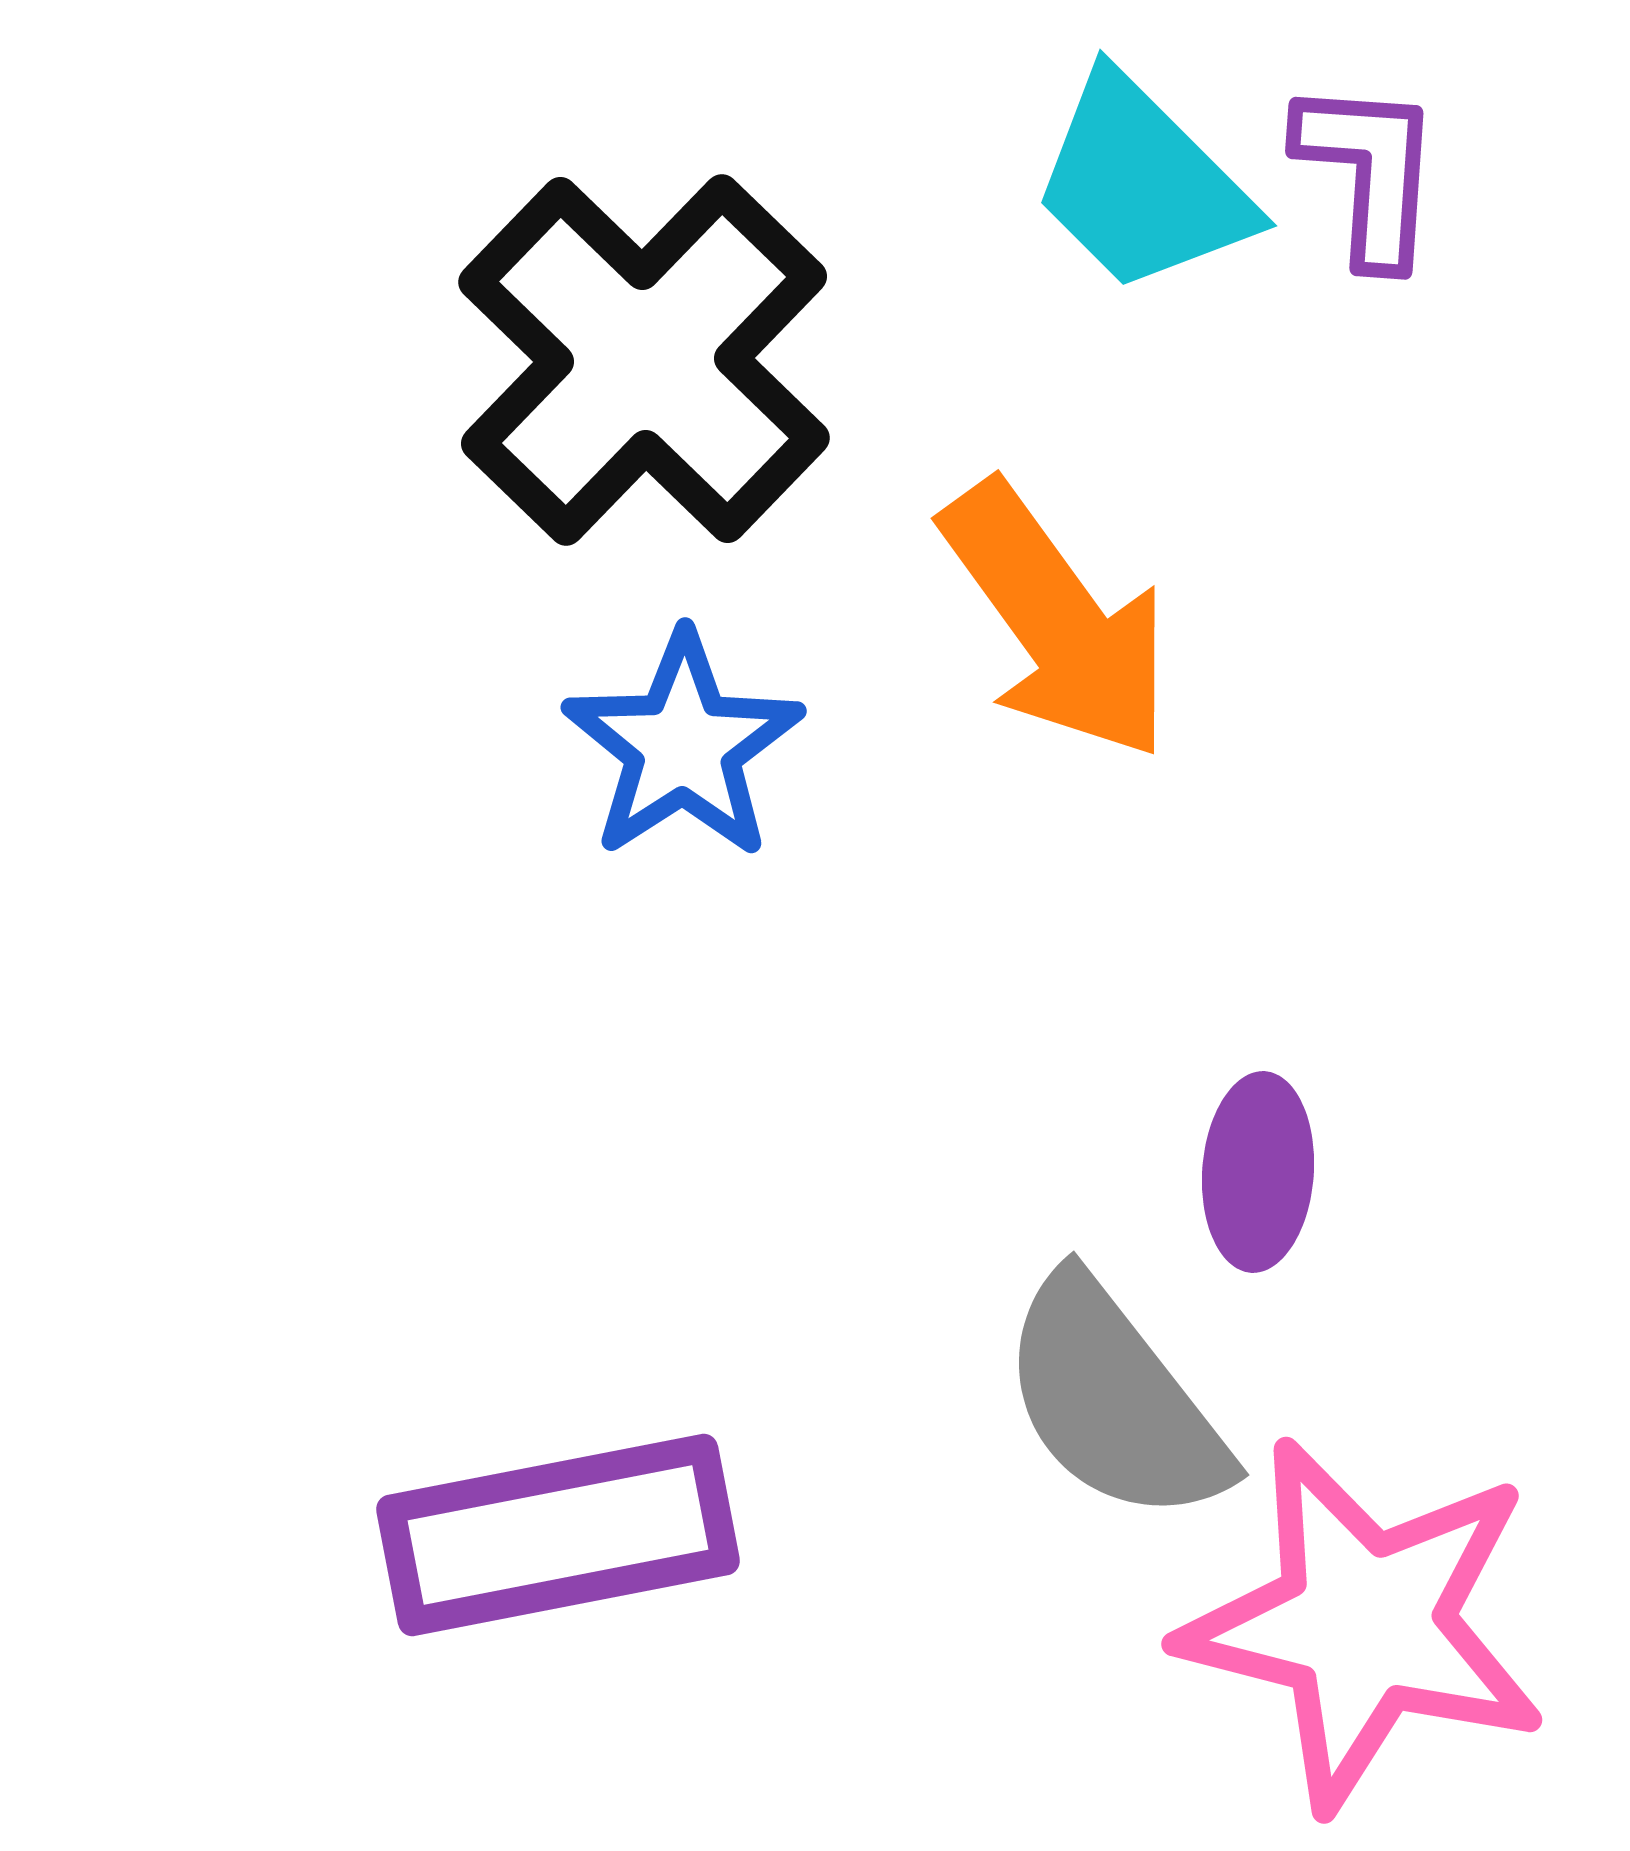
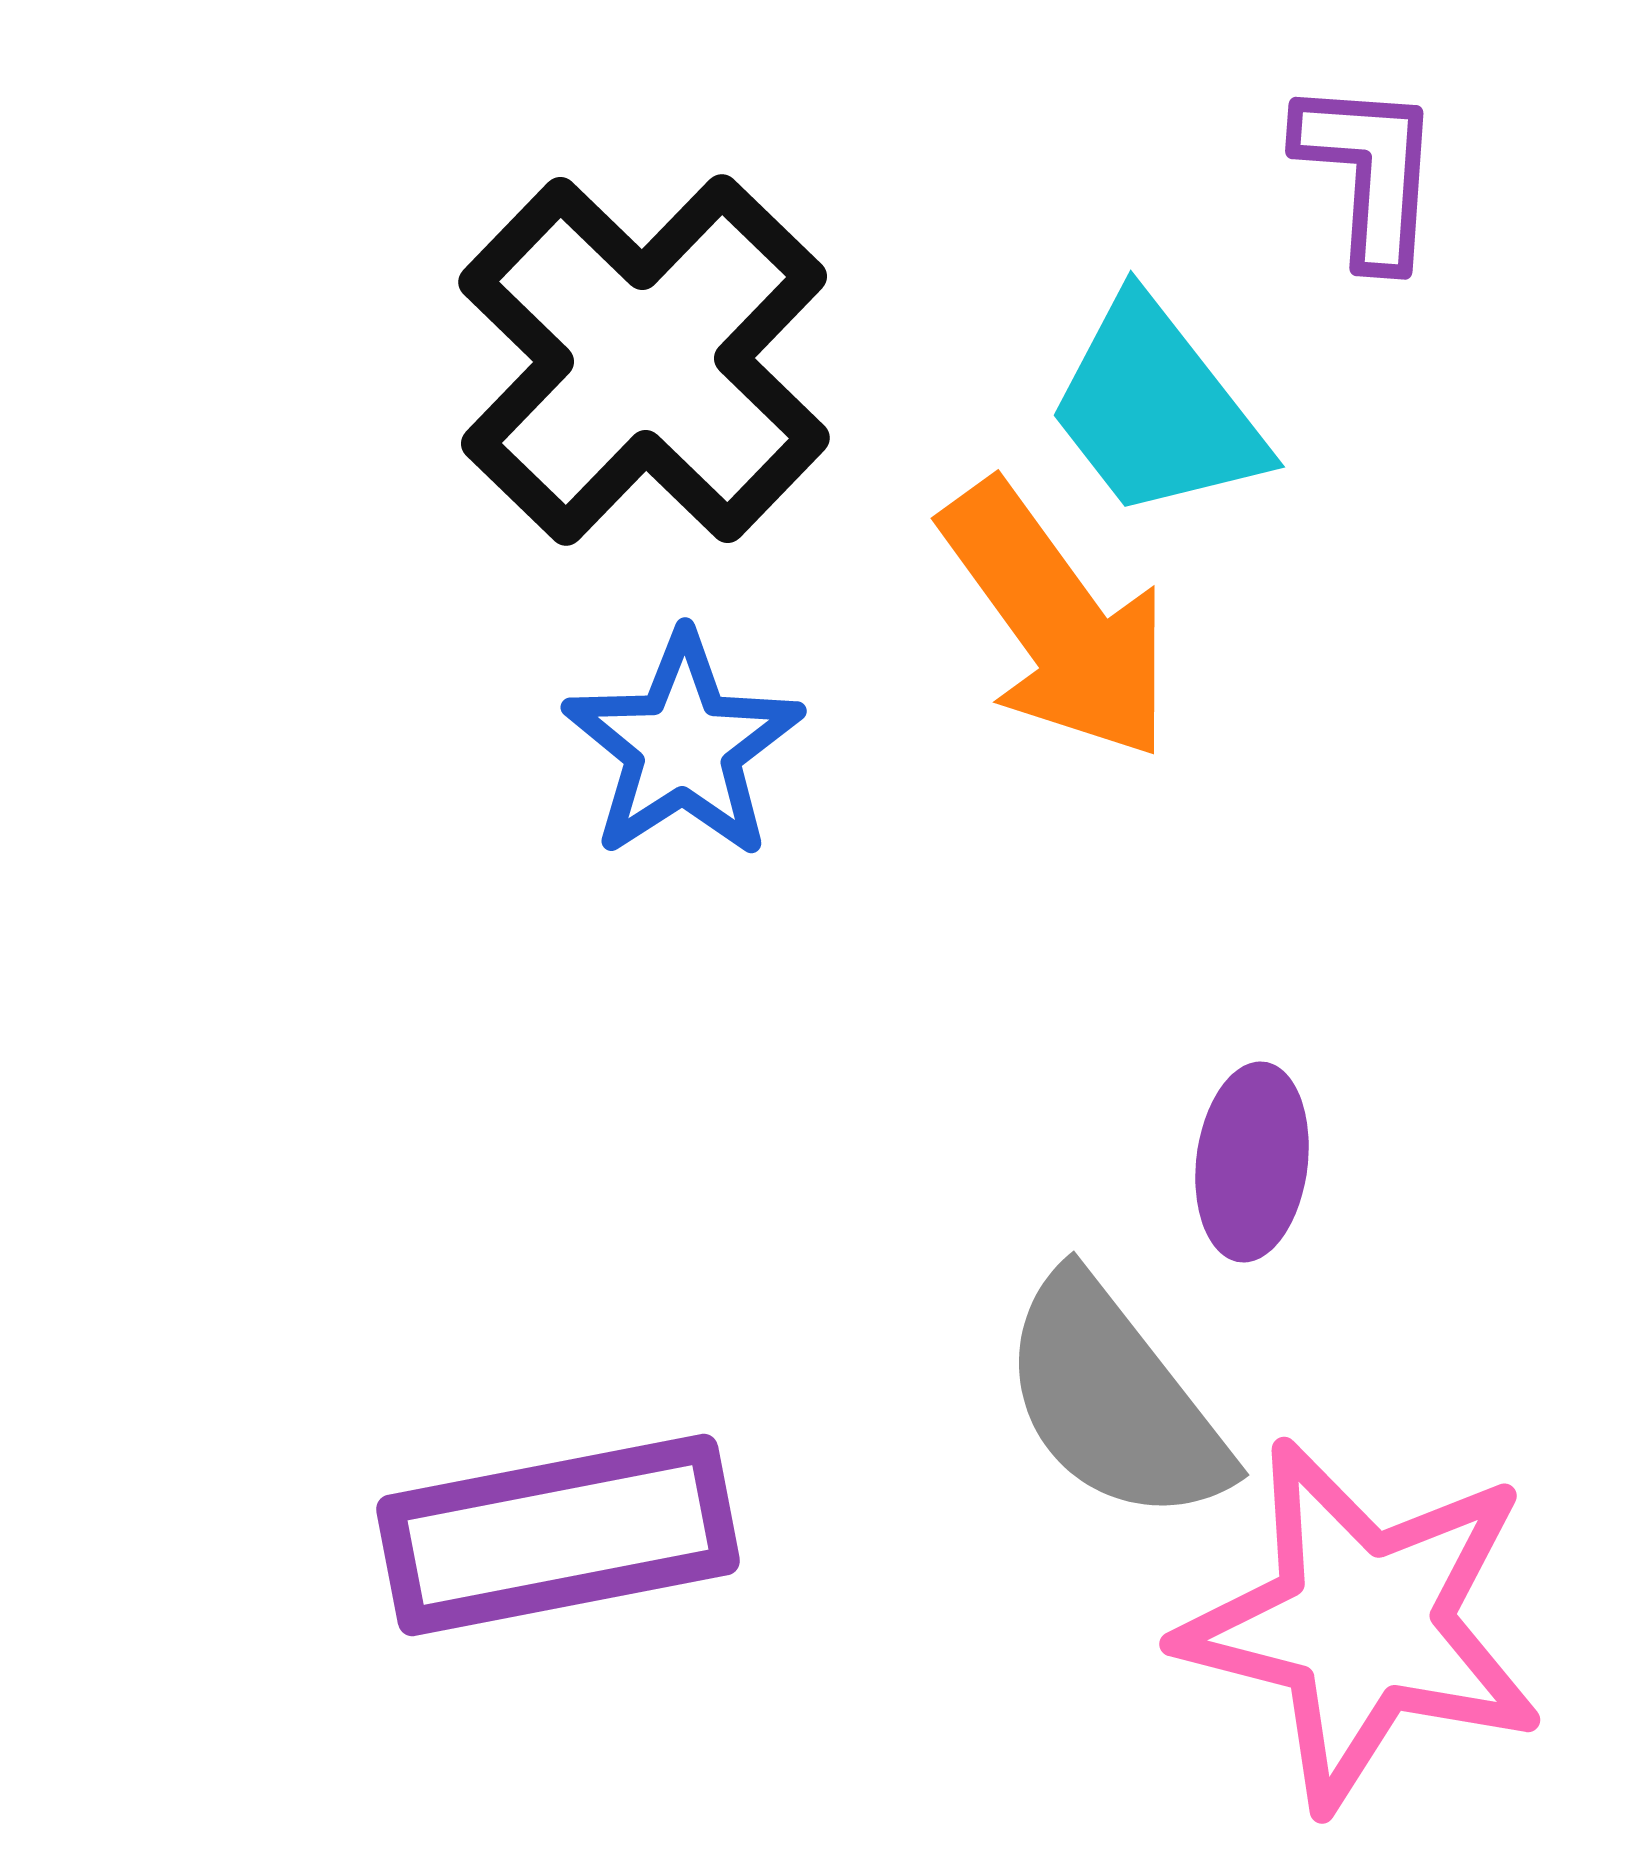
cyan trapezoid: moved 14 px right, 225 px down; rotated 7 degrees clockwise
purple ellipse: moved 6 px left, 10 px up; rotated 3 degrees clockwise
pink star: moved 2 px left
